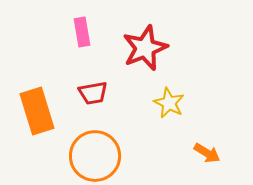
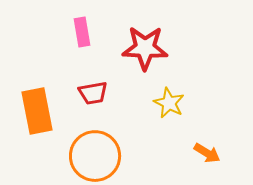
red star: rotated 24 degrees clockwise
orange rectangle: rotated 6 degrees clockwise
